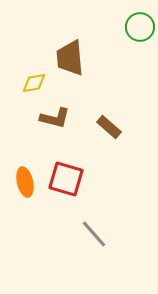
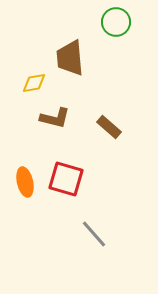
green circle: moved 24 px left, 5 px up
